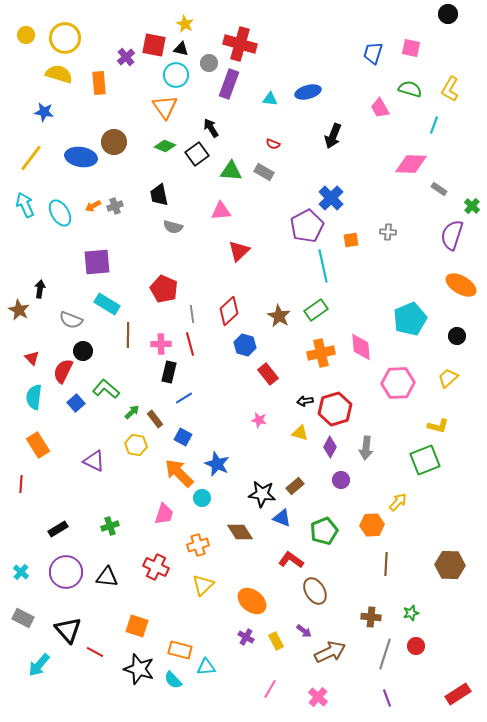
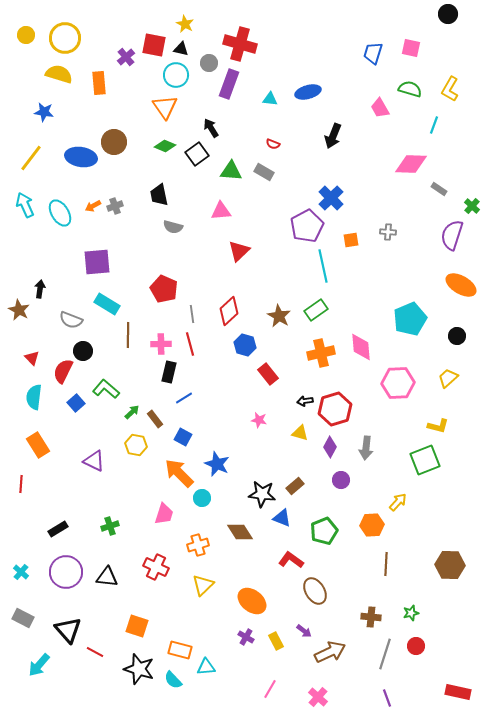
red rectangle at (458, 694): moved 2 px up; rotated 45 degrees clockwise
